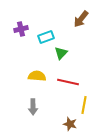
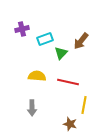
brown arrow: moved 22 px down
purple cross: moved 1 px right
cyan rectangle: moved 1 px left, 2 px down
gray arrow: moved 1 px left, 1 px down
